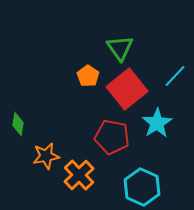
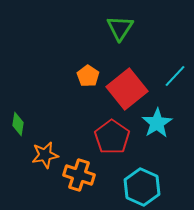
green triangle: moved 20 px up; rotated 8 degrees clockwise
red pentagon: rotated 24 degrees clockwise
orange star: moved 1 px left, 1 px up
orange cross: rotated 28 degrees counterclockwise
